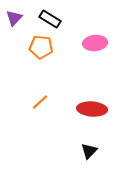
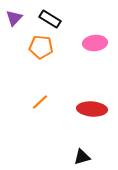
black triangle: moved 7 px left, 6 px down; rotated 30 degrees clockwise
